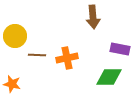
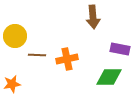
orange cross: moved 1 px down
orange star: rotated 24 degrees counterclockwise
